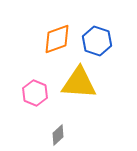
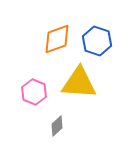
pink hexagon: moved 1 px left, 1 px up
gray diamond: moved 1 px left, 9 px up
